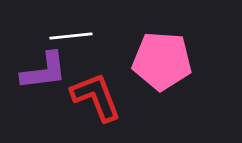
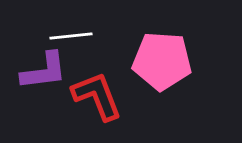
red L-shape: moved 1 px right, 1 px up
